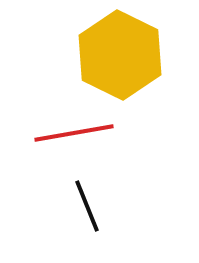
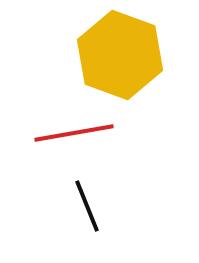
yellow hexagon: rotated 6 degrees counterclockwise
